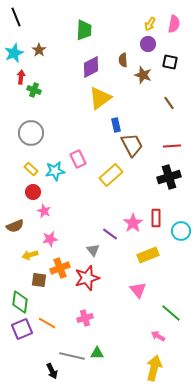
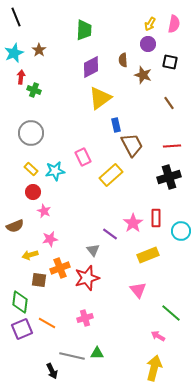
pink rectangle at (78, 159): moved 5 px right, 2 px up
